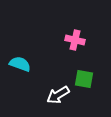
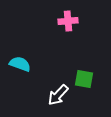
pink cross: moved 7 px left, 19 px up; rotated 18 degrees counterclockwise
white arrow: rotated 15 degrees counterclockwise
